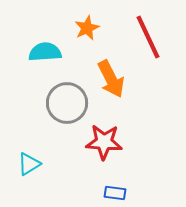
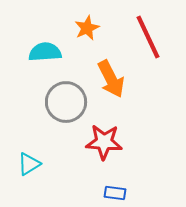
gray circle: moved 1 px left, 1 px up
